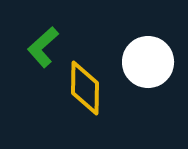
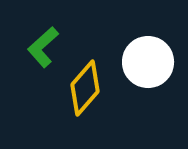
yellow diamond: rotated 40 degrees clockwise
